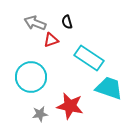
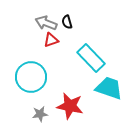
gray arrow: moved 11 px right
cyan rectangle: moved 2 px right; rotated 12 degrees clockwise
